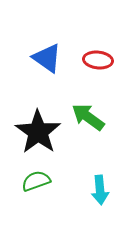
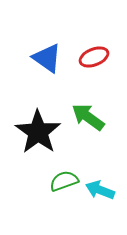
red ellipse: moved 4 px left, 3 px up; rotated 28 degrees counterclockwise
green semicircle: moved 28 px right
cyan arrow: rotated 116 degrees clockwise
